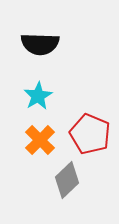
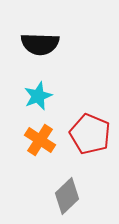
cyan star: rotated 8 degrees clockwise
orange cross: rotated 12 degrees counterclockwise
gray diamond: moved 16 px down
